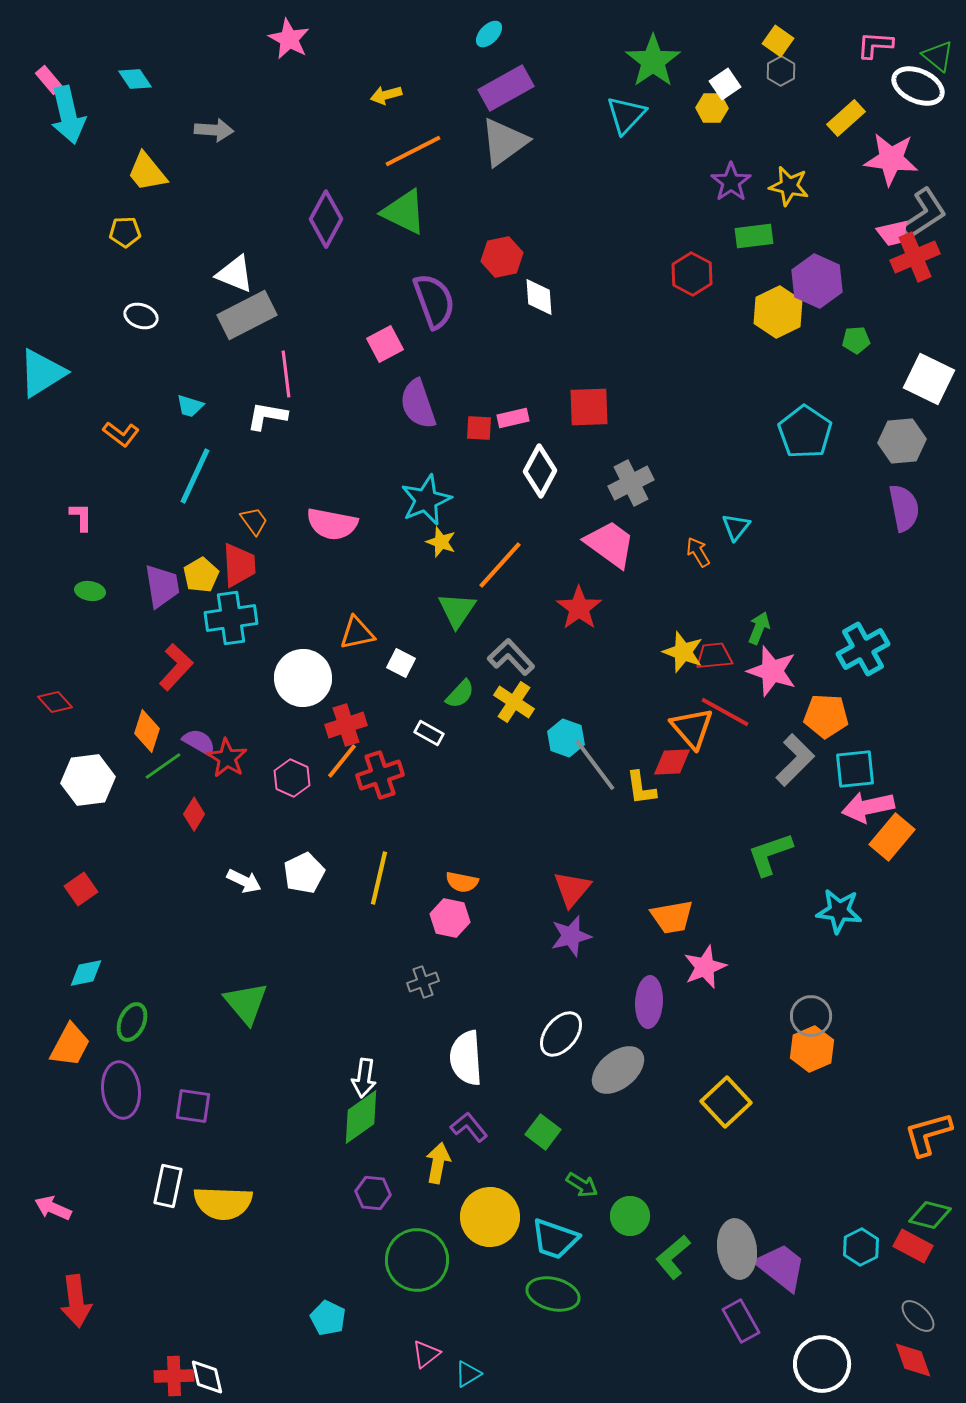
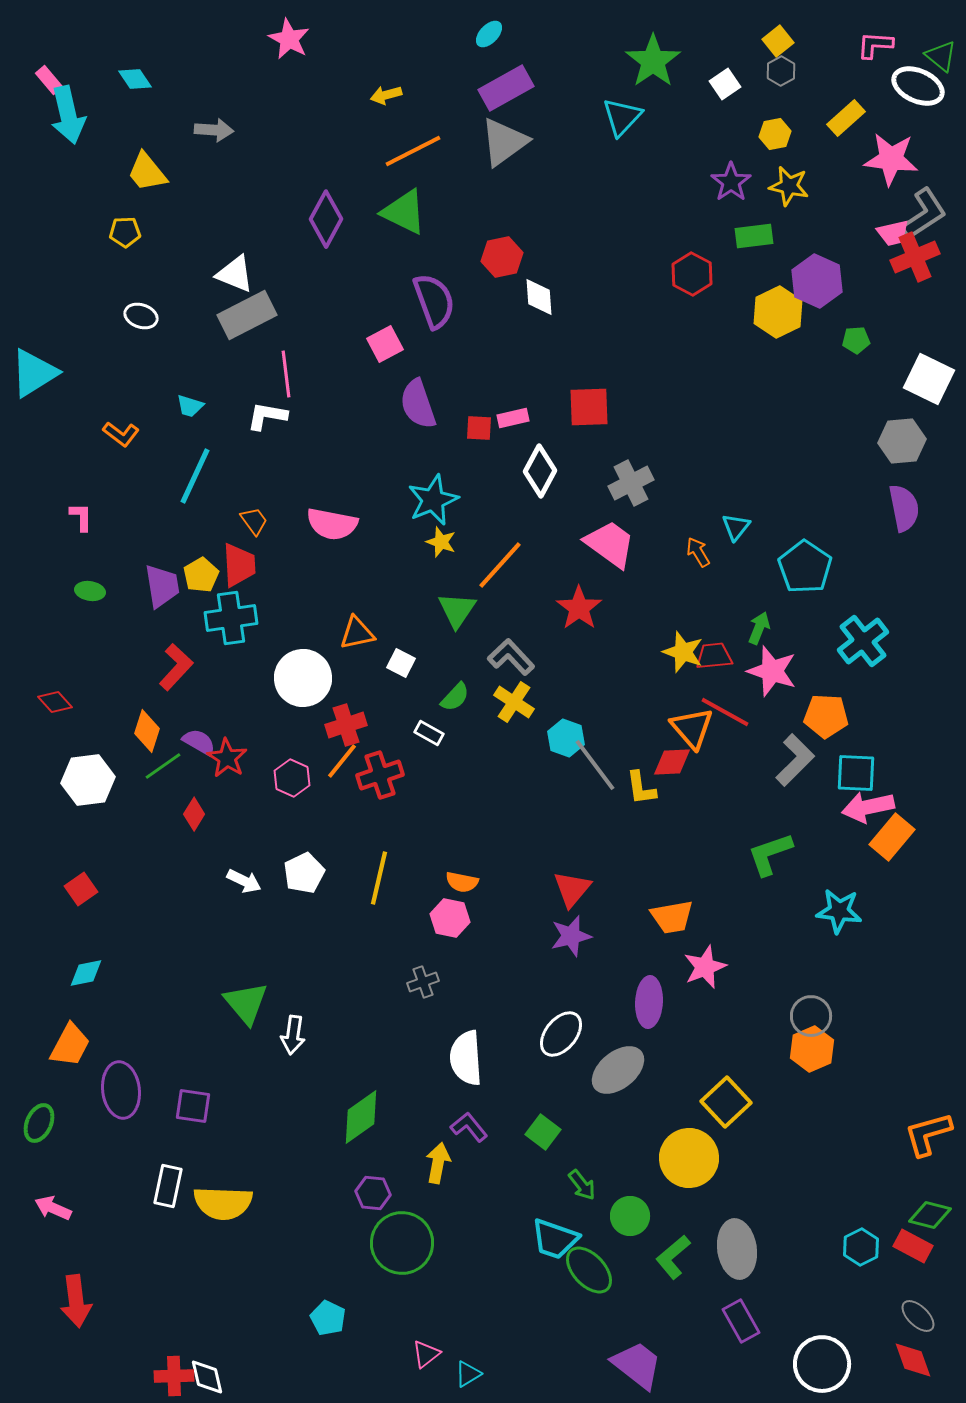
yellow square at (778, 41): rotated 16 degrees clockwise
green triangle at (938, 56): moved 3 px right
yellow hexagon at (712, 108): moved 63 px right, 26 px down; rotated 12 degrees counterclockwise
cyan triangle at (626, 115): moved 4 px left, 2 px down
cyan triangle at (42, 373): moved 8 px left
cyan pentagon at (805, 432): moved 135 px down
cyan star at (426, 500): moved 7 px right
cyan cross at (863, 649): moved 8 px up; rotated 9 degrees counterclockwise
green semicircle at (460, 694): moved 5 px left, 3 px down
cyan square at (855, 769): moved 1 px right, 4 px down; rotated 9 degrees clockwise
green ellipse at (132, 1022): moved 93 px left, 101 px down
white arrow at (364, 1078): moved 71 px left, 43 px up
green arrow at (582, 1185): rotated 20 degrees clockwise
yellow circle at (490, 1217): moved 199 px right, 59 px up
green circle at (417, 1260): moved 15 px left, 17 px up
purple trapezoid at (781, 1267): moved 144 px left, 98 px down
green ellipse at (553, 1294): moved 36 px right, 24 px up; rotated 33 degrees clockwise
